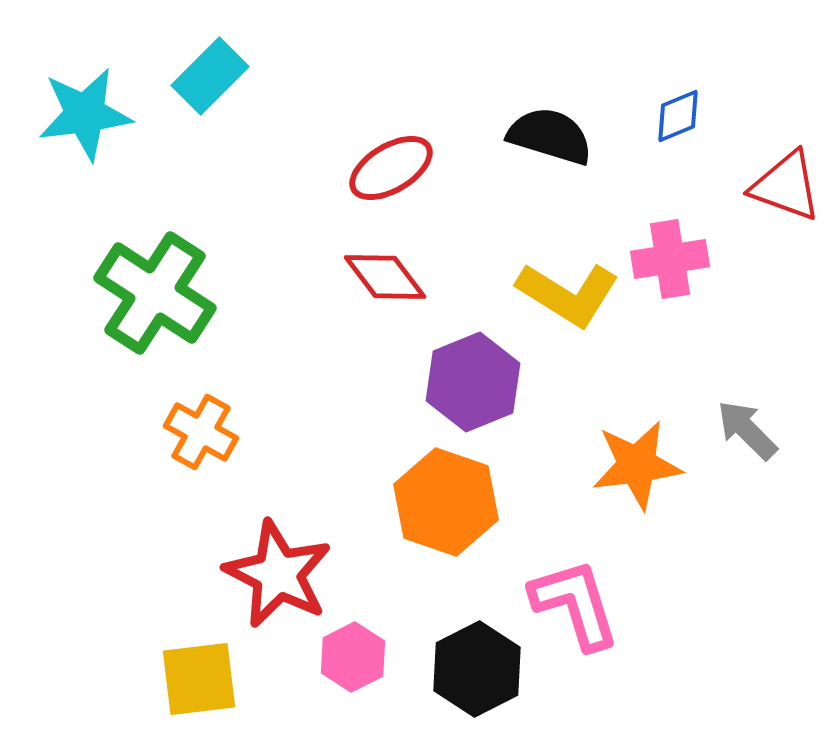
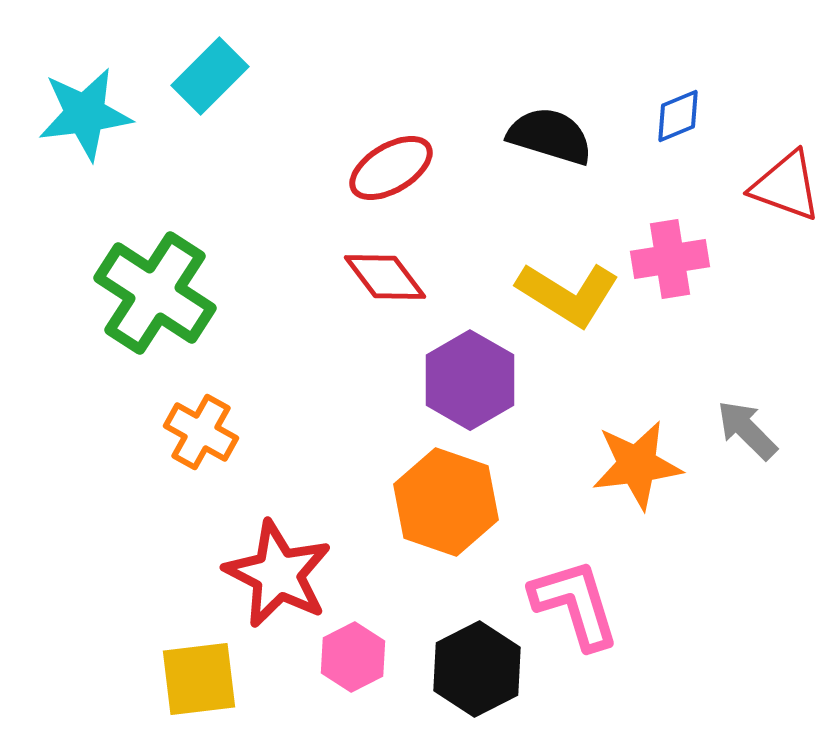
purple hexagon: moved 3 px left, 2 px up; rotated 8 degrees counterclockwise
